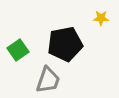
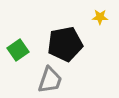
yellow star: moved 1 px left, 1 px up
gray trapezoid: moved 2 px right
